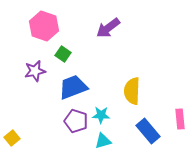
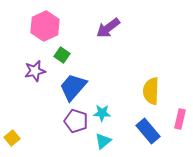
pink hexagon: moved 1 px right; rotated 16 degrees clockwise
green square: moved 1 px left, 1 px down
blue trapezoid: rotated 28 degrees counterclockwise
yellow semicircle: moved 19 px right
cyan star: moved 1 px right, 2 px up
pink rectangle: rotated 18 degrees clockwise
cyan triangle: rotated 24 degrees counterclockwise
